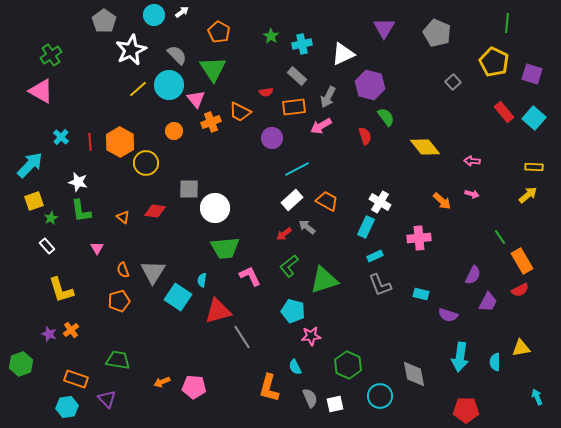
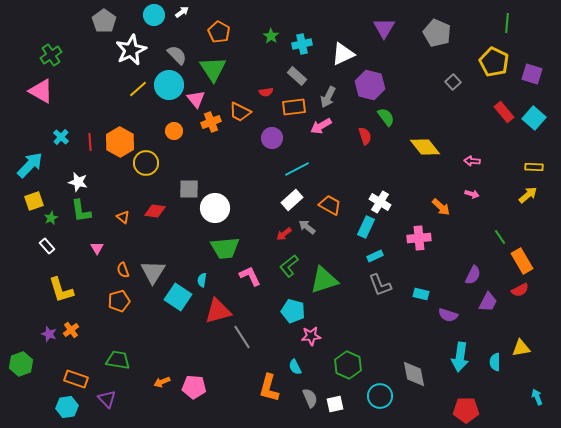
orange trapezoid at (327, 201): moved 3 px right, 4 px down
orange arrow at (442, 201): moved 1 px left, 6 px down
